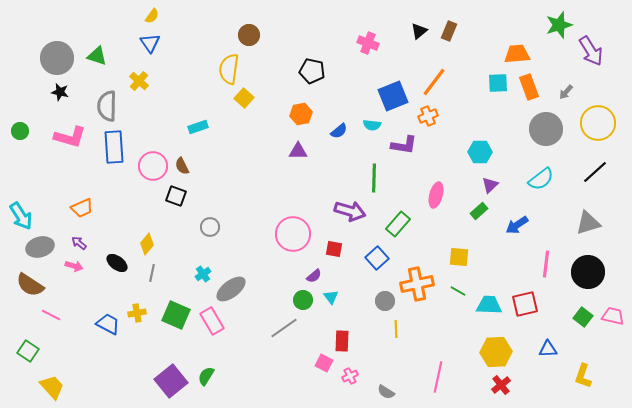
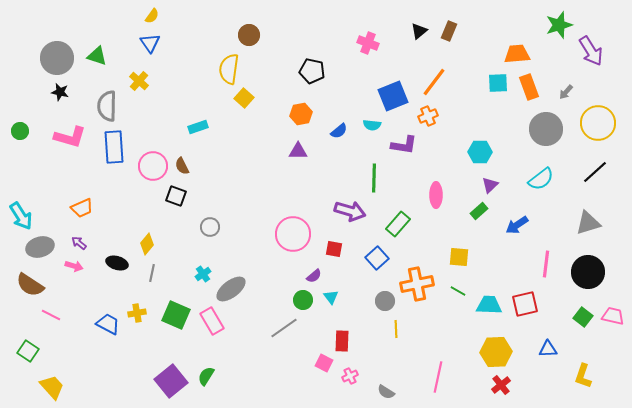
pink ellipse at (436, 195): rotated 15 degrees counterclockwise
black ellipse at (117, 263): rotated 20 degrees counterclockwise
